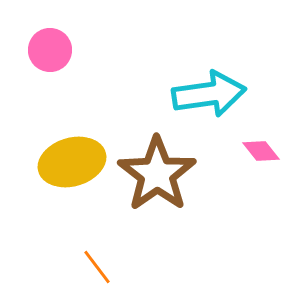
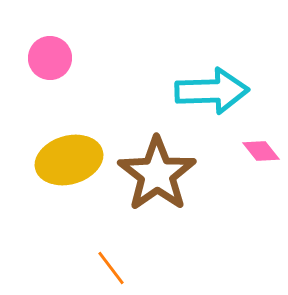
pink circle: moved 8 px down
cyan arrow: moved 3 px right, 3 px up; rotated 6 degrees clockwise
yellow ellipse: moved 3 px left, 2 px up
orange line: moved 14 px right, 1 px down
